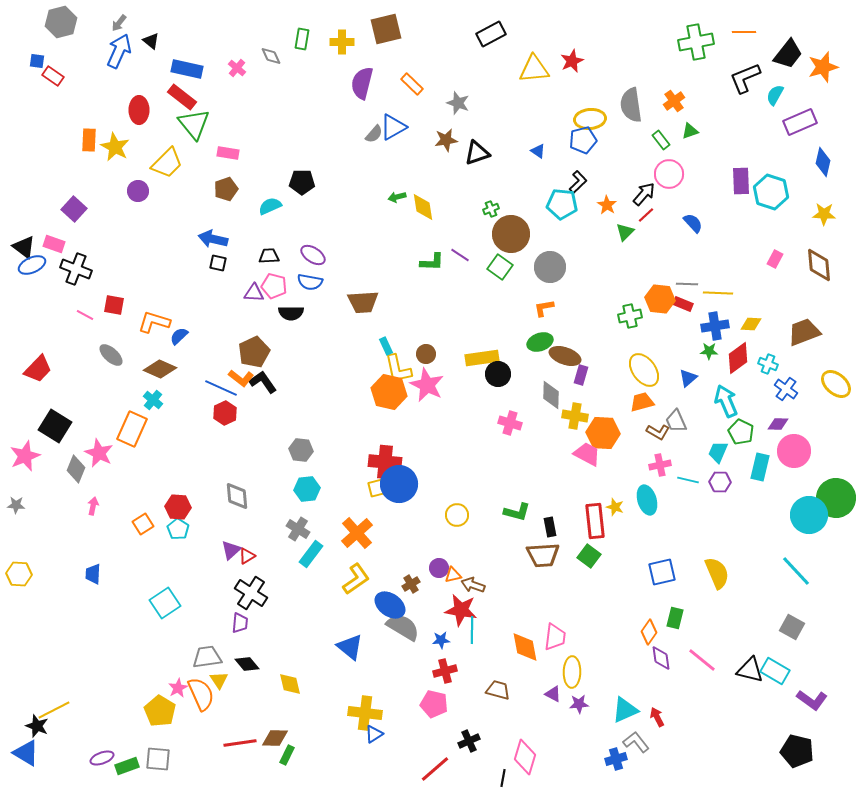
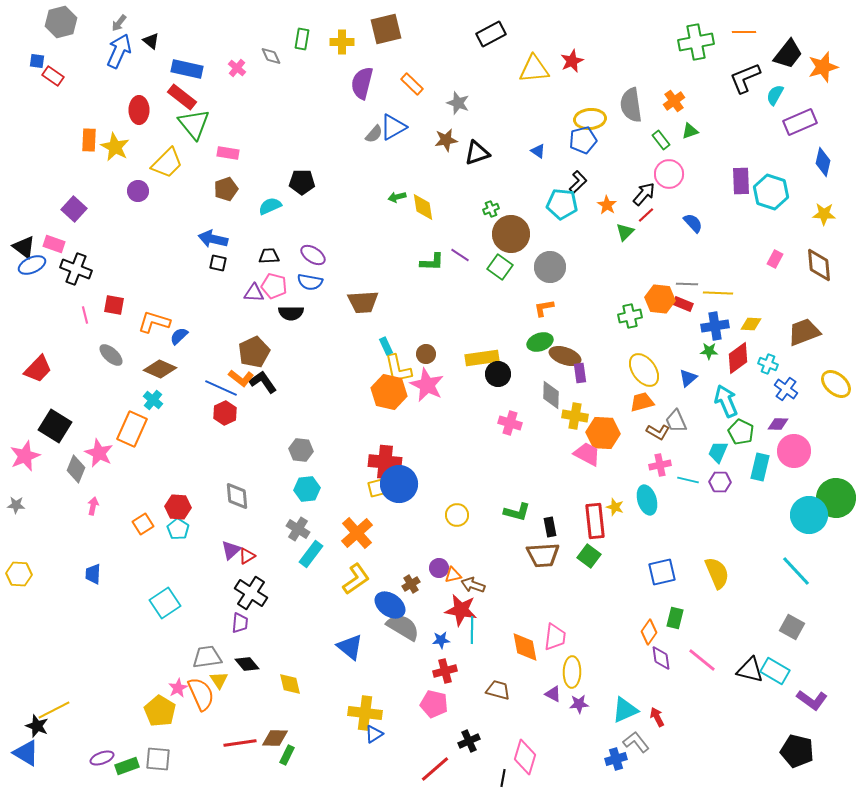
pink line at (85, 315): rotated 48 degrees clockwise
purple rectangle at (581, 375): moved 1 px left, 2 px up; rotated 24 degrees counterclockwise
